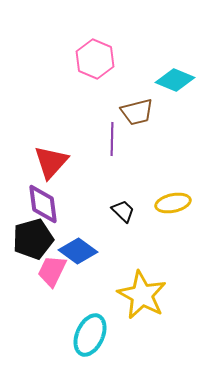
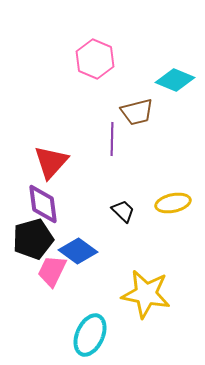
yellow star: moved 4 px right, 1 px up; rotated 18 degrees counterclockwise
